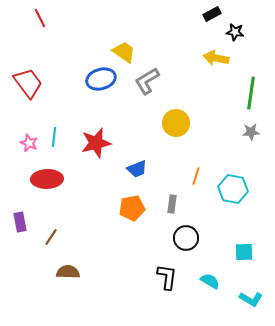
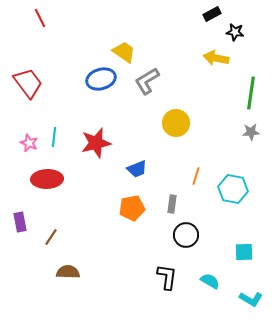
black circle: moved 3 px up
